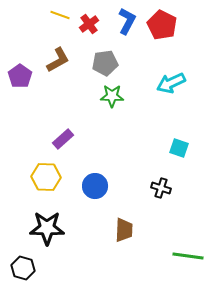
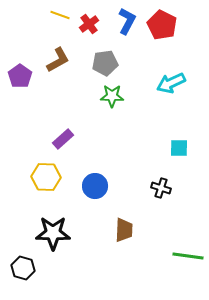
cyan square: rotated 18 degrees counterclockwise
black star: moved 6 px right, 5 px down
